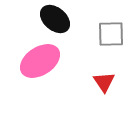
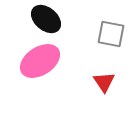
black ellipse: moved 9 px left
gray square: rotated 12 degrees clockwise
